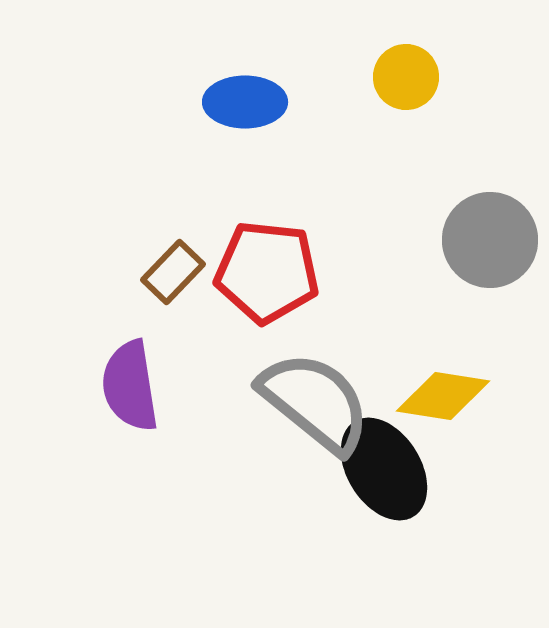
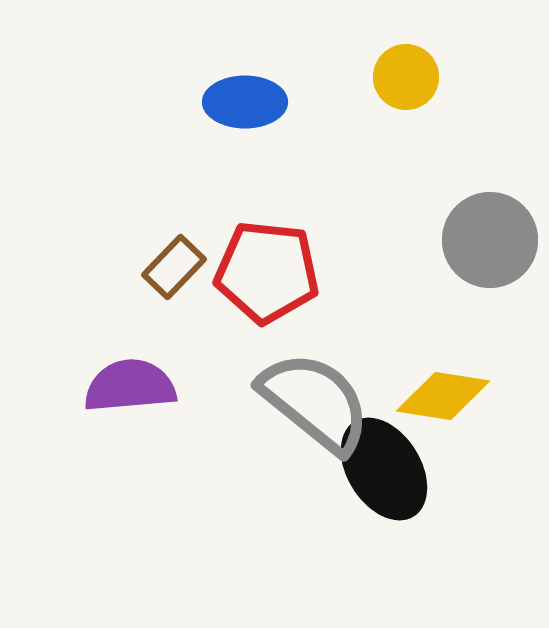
brown rectangle: moved 1 px right, 5 px up
purple semicircle: rotated 94 degrees clockwise
